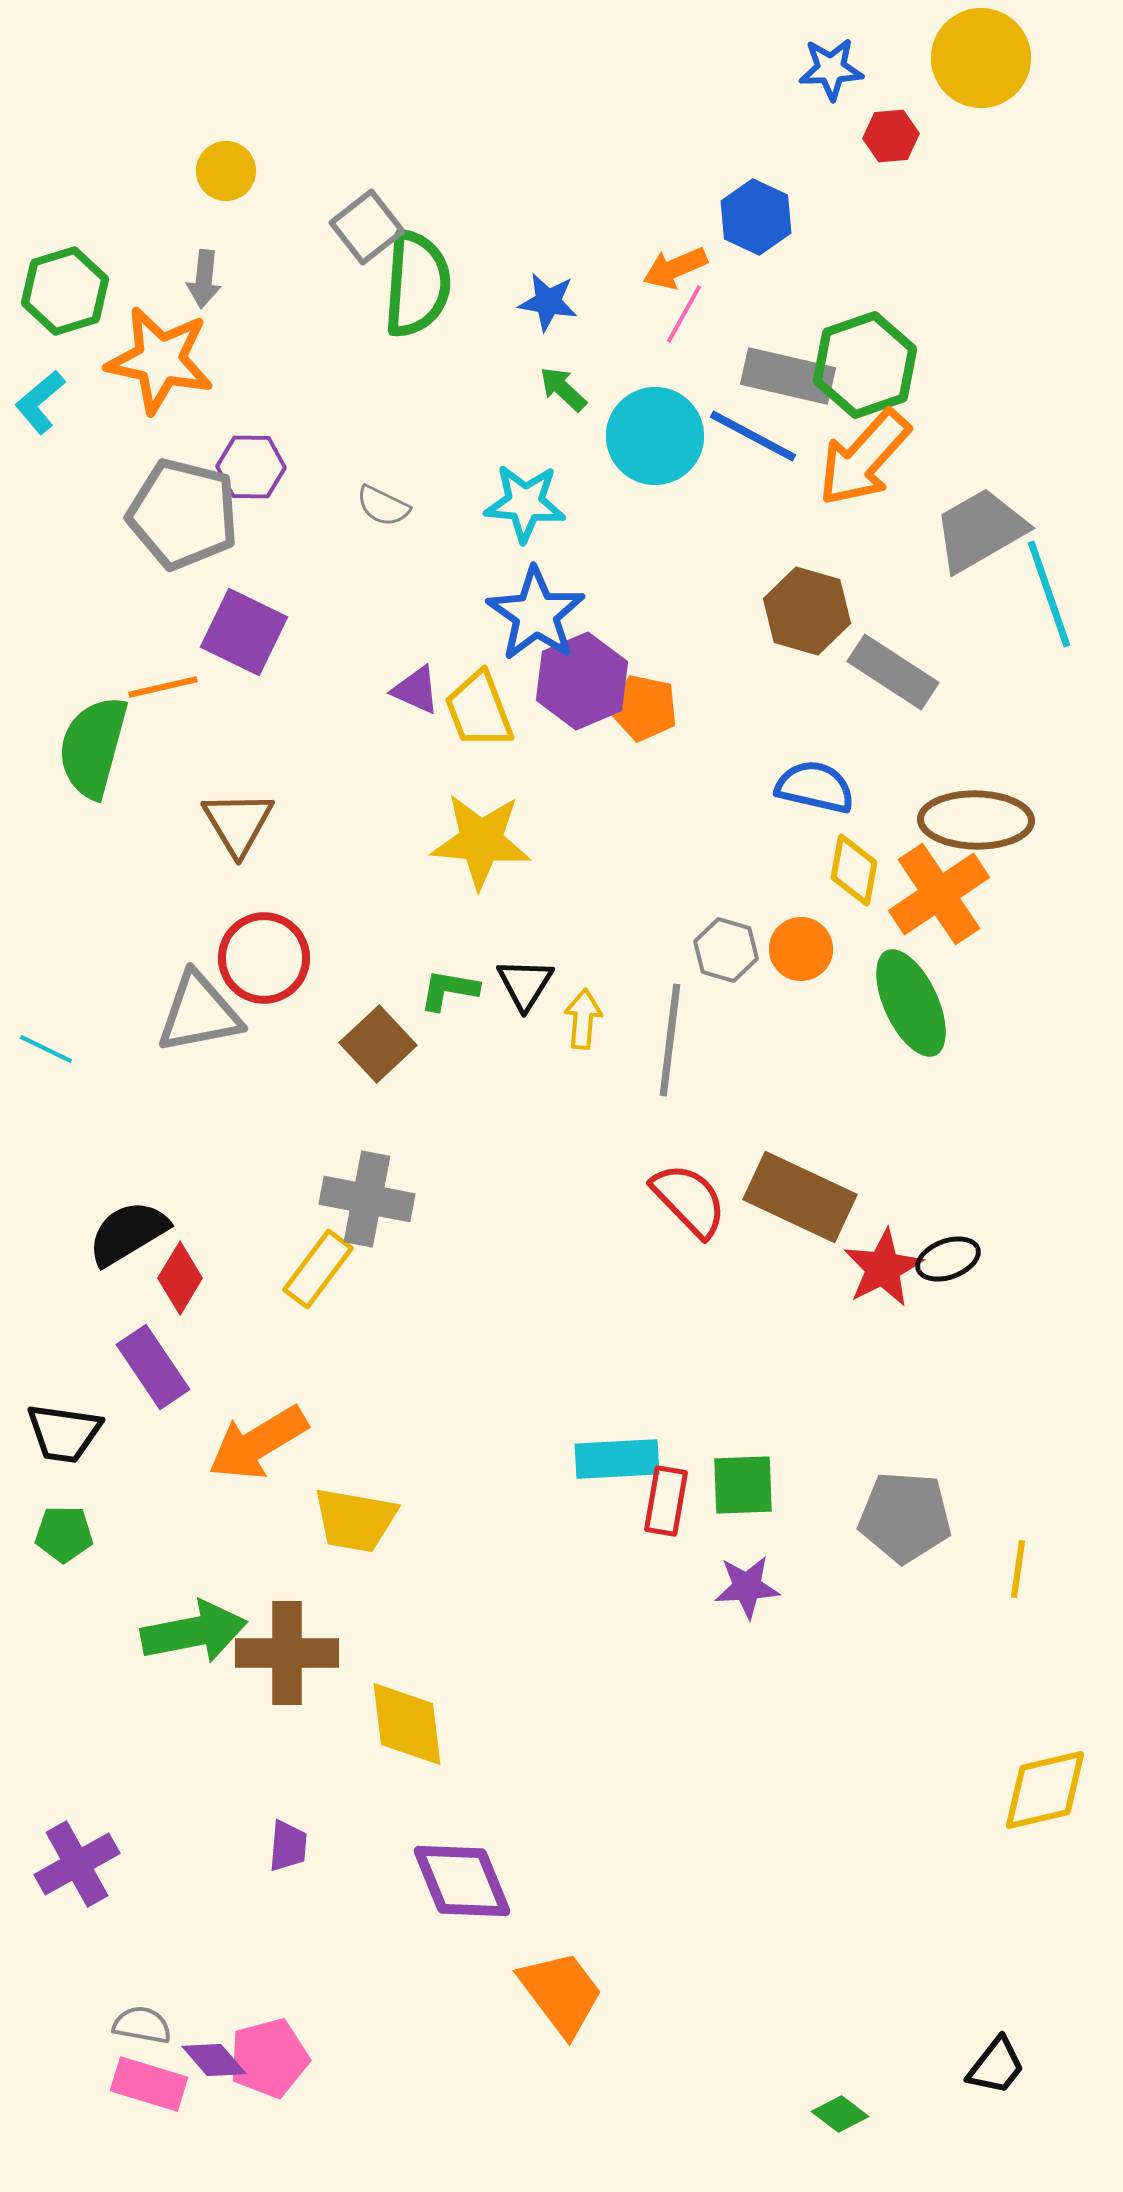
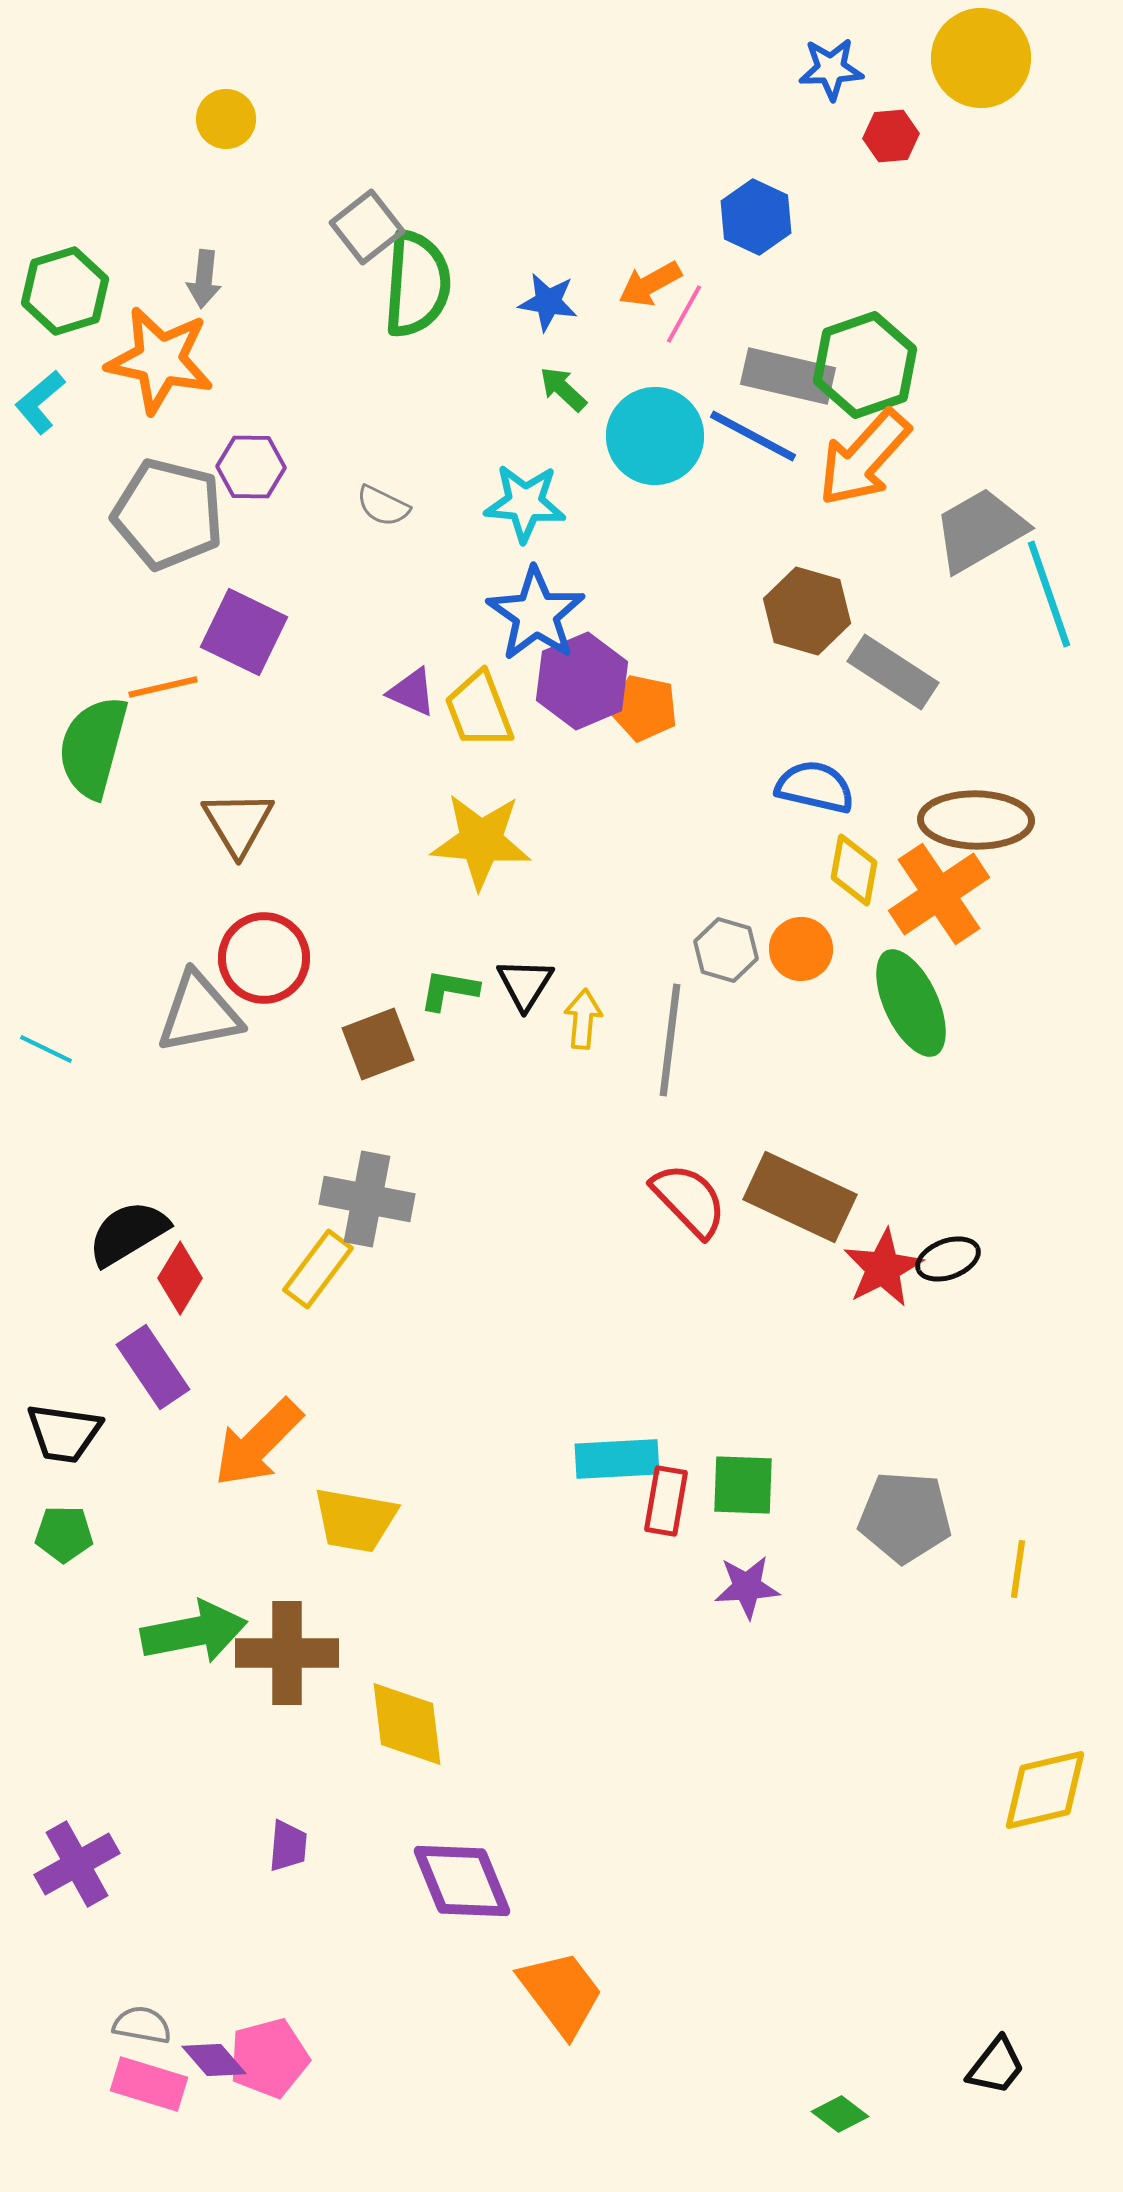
yellow circle at (226, 171): moved 52 px up
orange arrow at (675, 268): moved 25 px left, 16 px down; rotated 6 degrees counterclockwise
gray pentagon at (183, 514): moved 15 px left
purple triangle at (416, 690): moved 4 px left, 2 px down
brown square at (378, 1044): rotated 22 degrees clockwise
orange arrow at (258, 1443): rotated 14 degrees counterclockwise
green square at (743, 1485): rotated 4 degrees clockwise
